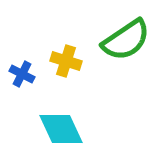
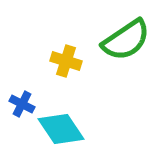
blue cross: moved 30 px down
cyan diamond: rotated 9 degrees counterclockwise
